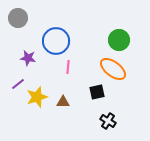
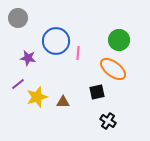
pink line: moved 10 px right, 14 px up
